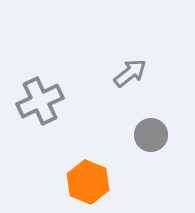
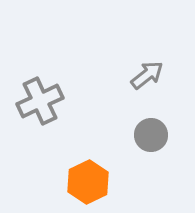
gray arrow: moved 17 px right, 2 px down
orange hexagon: rotated 12 degrees clockwise
